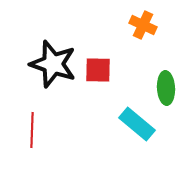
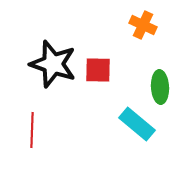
green ellipse: moved 6 px left, 1 px up
